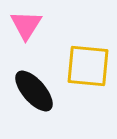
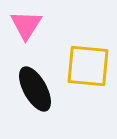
black ellipse: moved 1 px right, 2 px up; rotated 12 degrees clockwise
